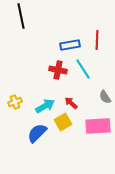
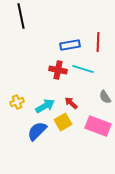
red line: moved 1 px right, 2 px down
cyan line: rotated 40 degrees counterclockwise
yellow cross: moved 2 px right
pink rectangle: rotated 25 degrees clockwise
blue semicircle: moved 2 px up
